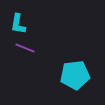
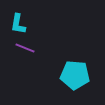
cyan pentagon: rotated 12 degrees clockwise
